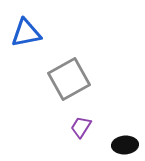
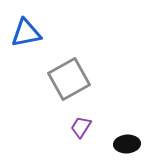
black ellipse: moved 2 px right, 1 px up
